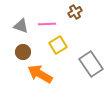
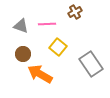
yellow square: moved 2 px down; rotated 18 degrees counterclockwise
brown circle: moved 2 px down
